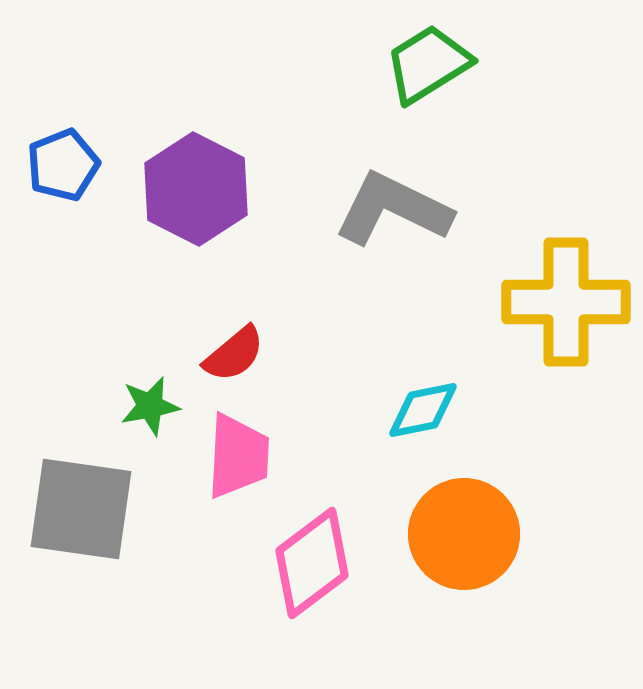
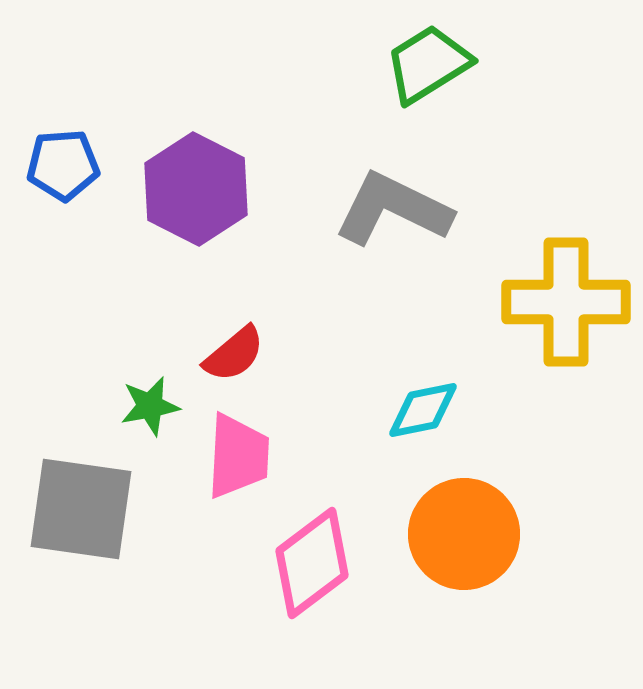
blue pentagon: rotated 18 degrees clockwise
